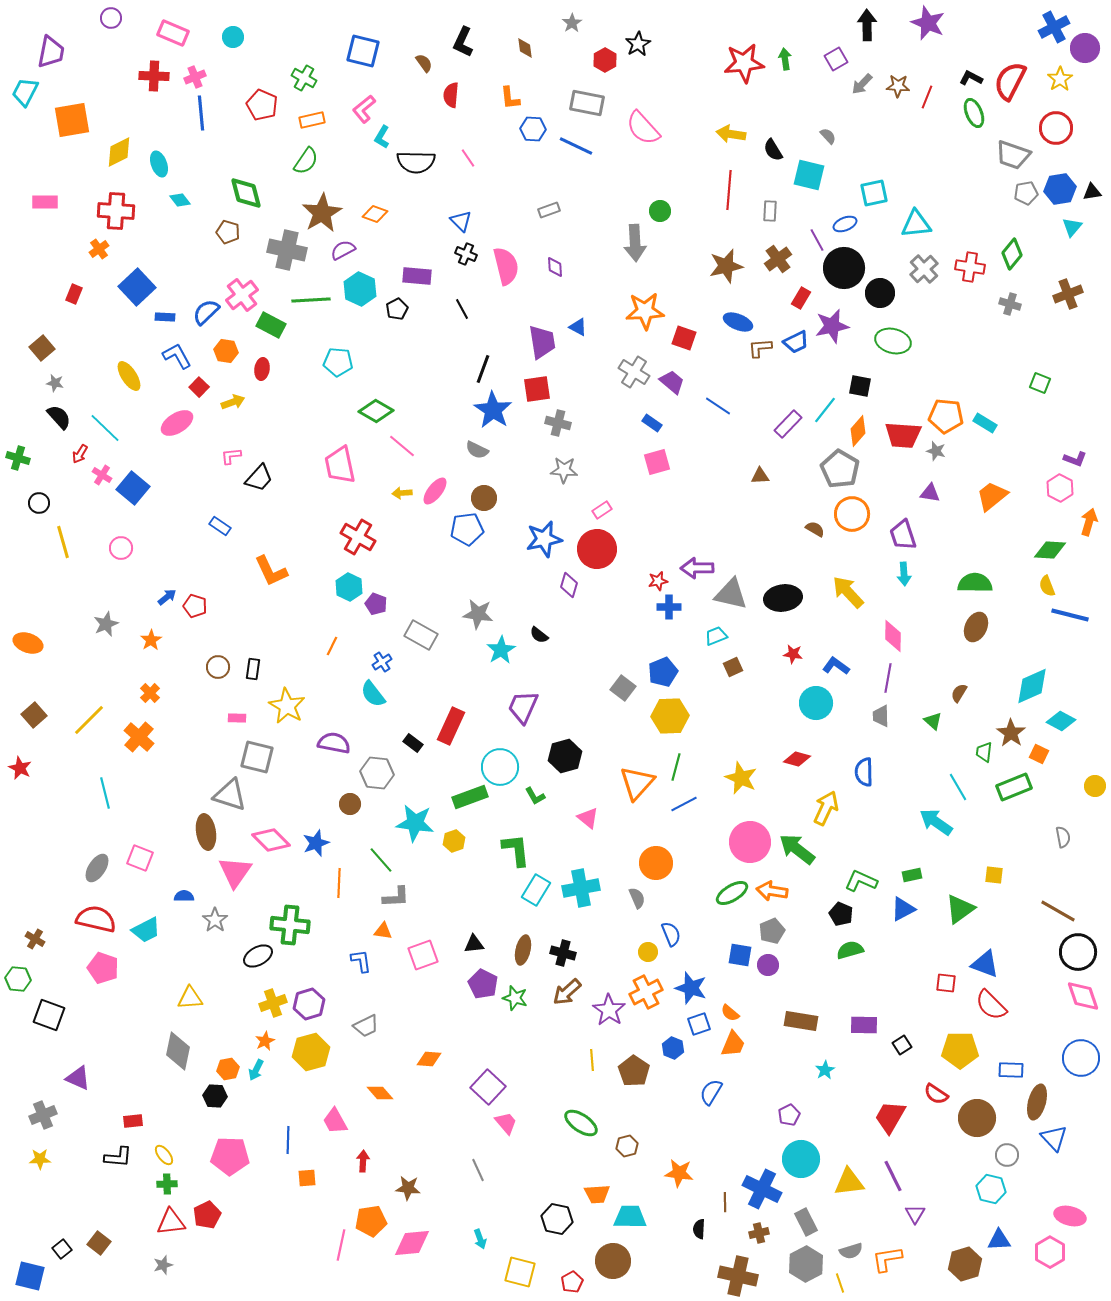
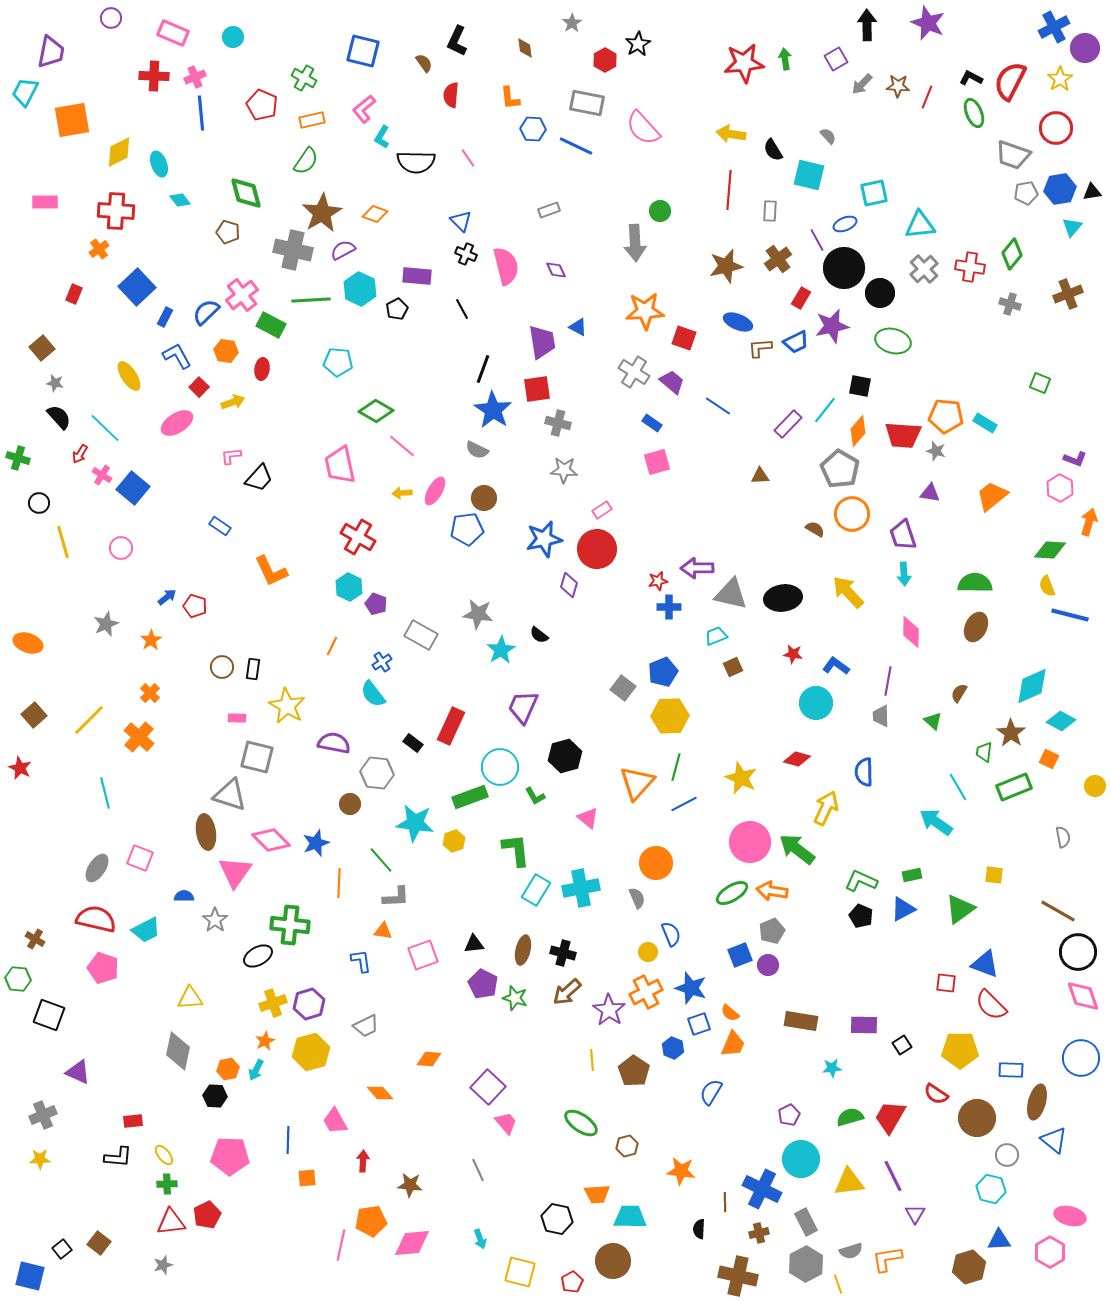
black L-shape at (463, 42): moved 6 px left, 1 px up
cyan triangle at (916, 224): moved 4 px right, 1 px down
gray cross at (287, 250): moved 6 px right
purple diamond at (555, 267): moved 1 px right, 3 px down; rotated 20 degrees counterclockwise
blue rectangle at (165, 317): rotated 66 degrees counterclockwise
pink ellipse at (435, 491): rotated 8 degrees counterclockwise
pink diamond at (893, 636): moved 18 px right, 4 px up
brown circle at (218, 667): moved 4 px right
purple line at (888, 678): moved 3 px down
orange square at (1039, 754): moved 10 px right, 5 px down
black pentagon at (841, 914): moved 20 px right, 2 px down
green semicircle at (850, 950): moved 167 px down
blue square at (740, 955): rotated 30 degrees counterclockwise
cyan star at (825, 1070): moved 7 px right, 2 px up; rotated 24 degrees clockwise
purple triangle at (78, 1078): moved 6 px up
blue triangle at (1054, 1138): moved 2 px down; rotated 8 degrees counterclockwise
orange star at (679, 1173): moved 2 px right, 2 px up
brown star at (408, 1188): moved 2 px right, 3 px up
brown hexagon at (965, 1264): moved 4 px right, 3 px down
yellow line at (840, 1283): moved 2 px left, 1 px down
